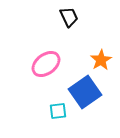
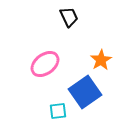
pink ellipse: moved 1 px left
